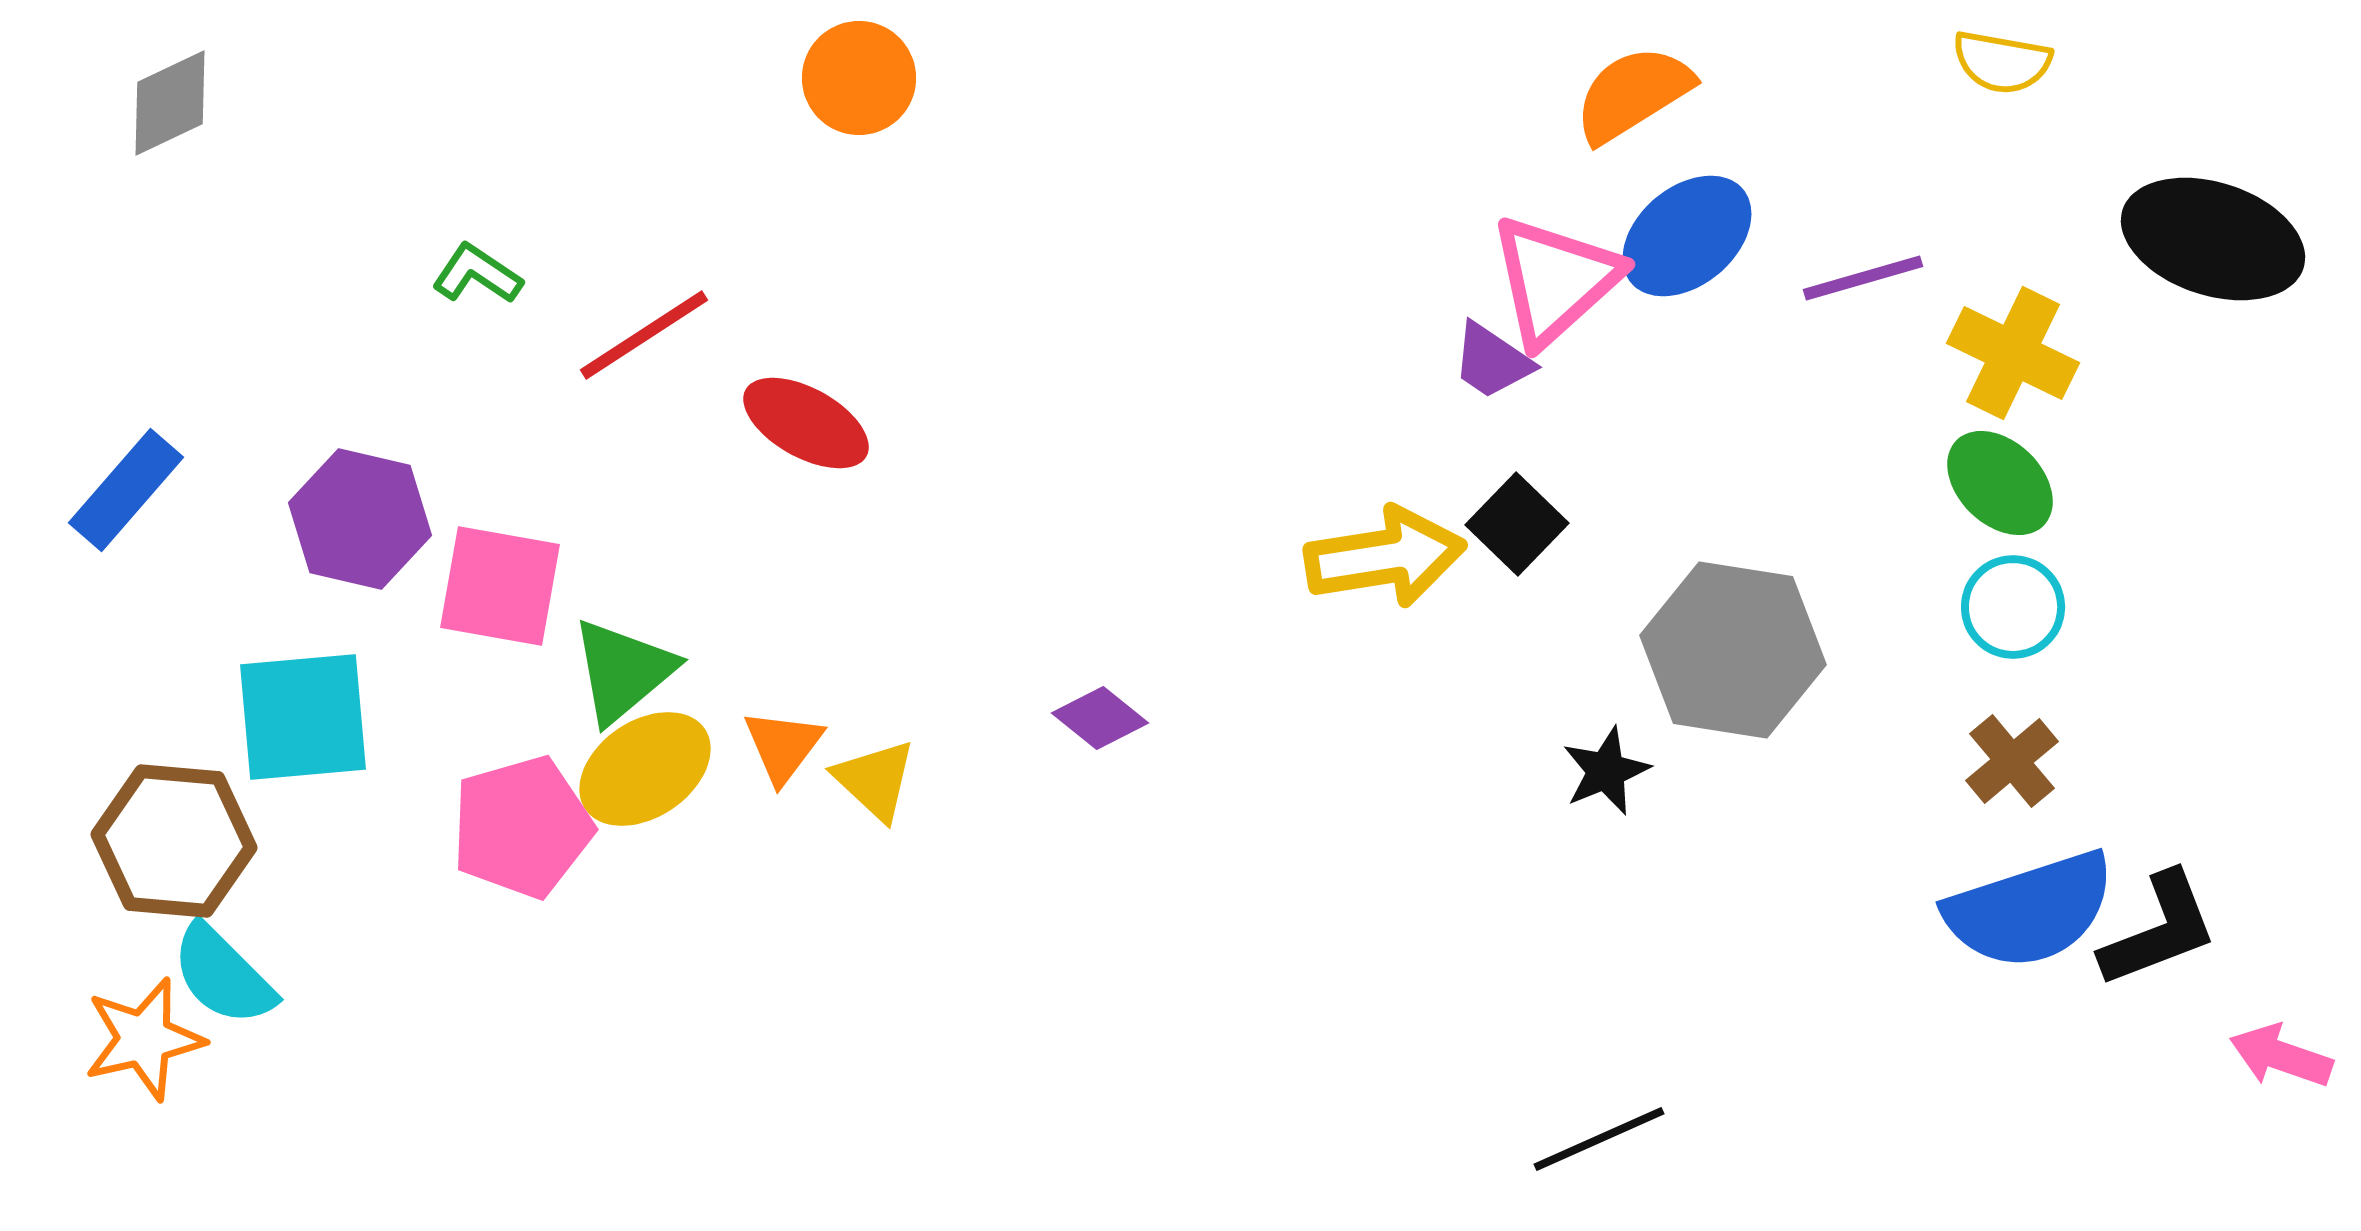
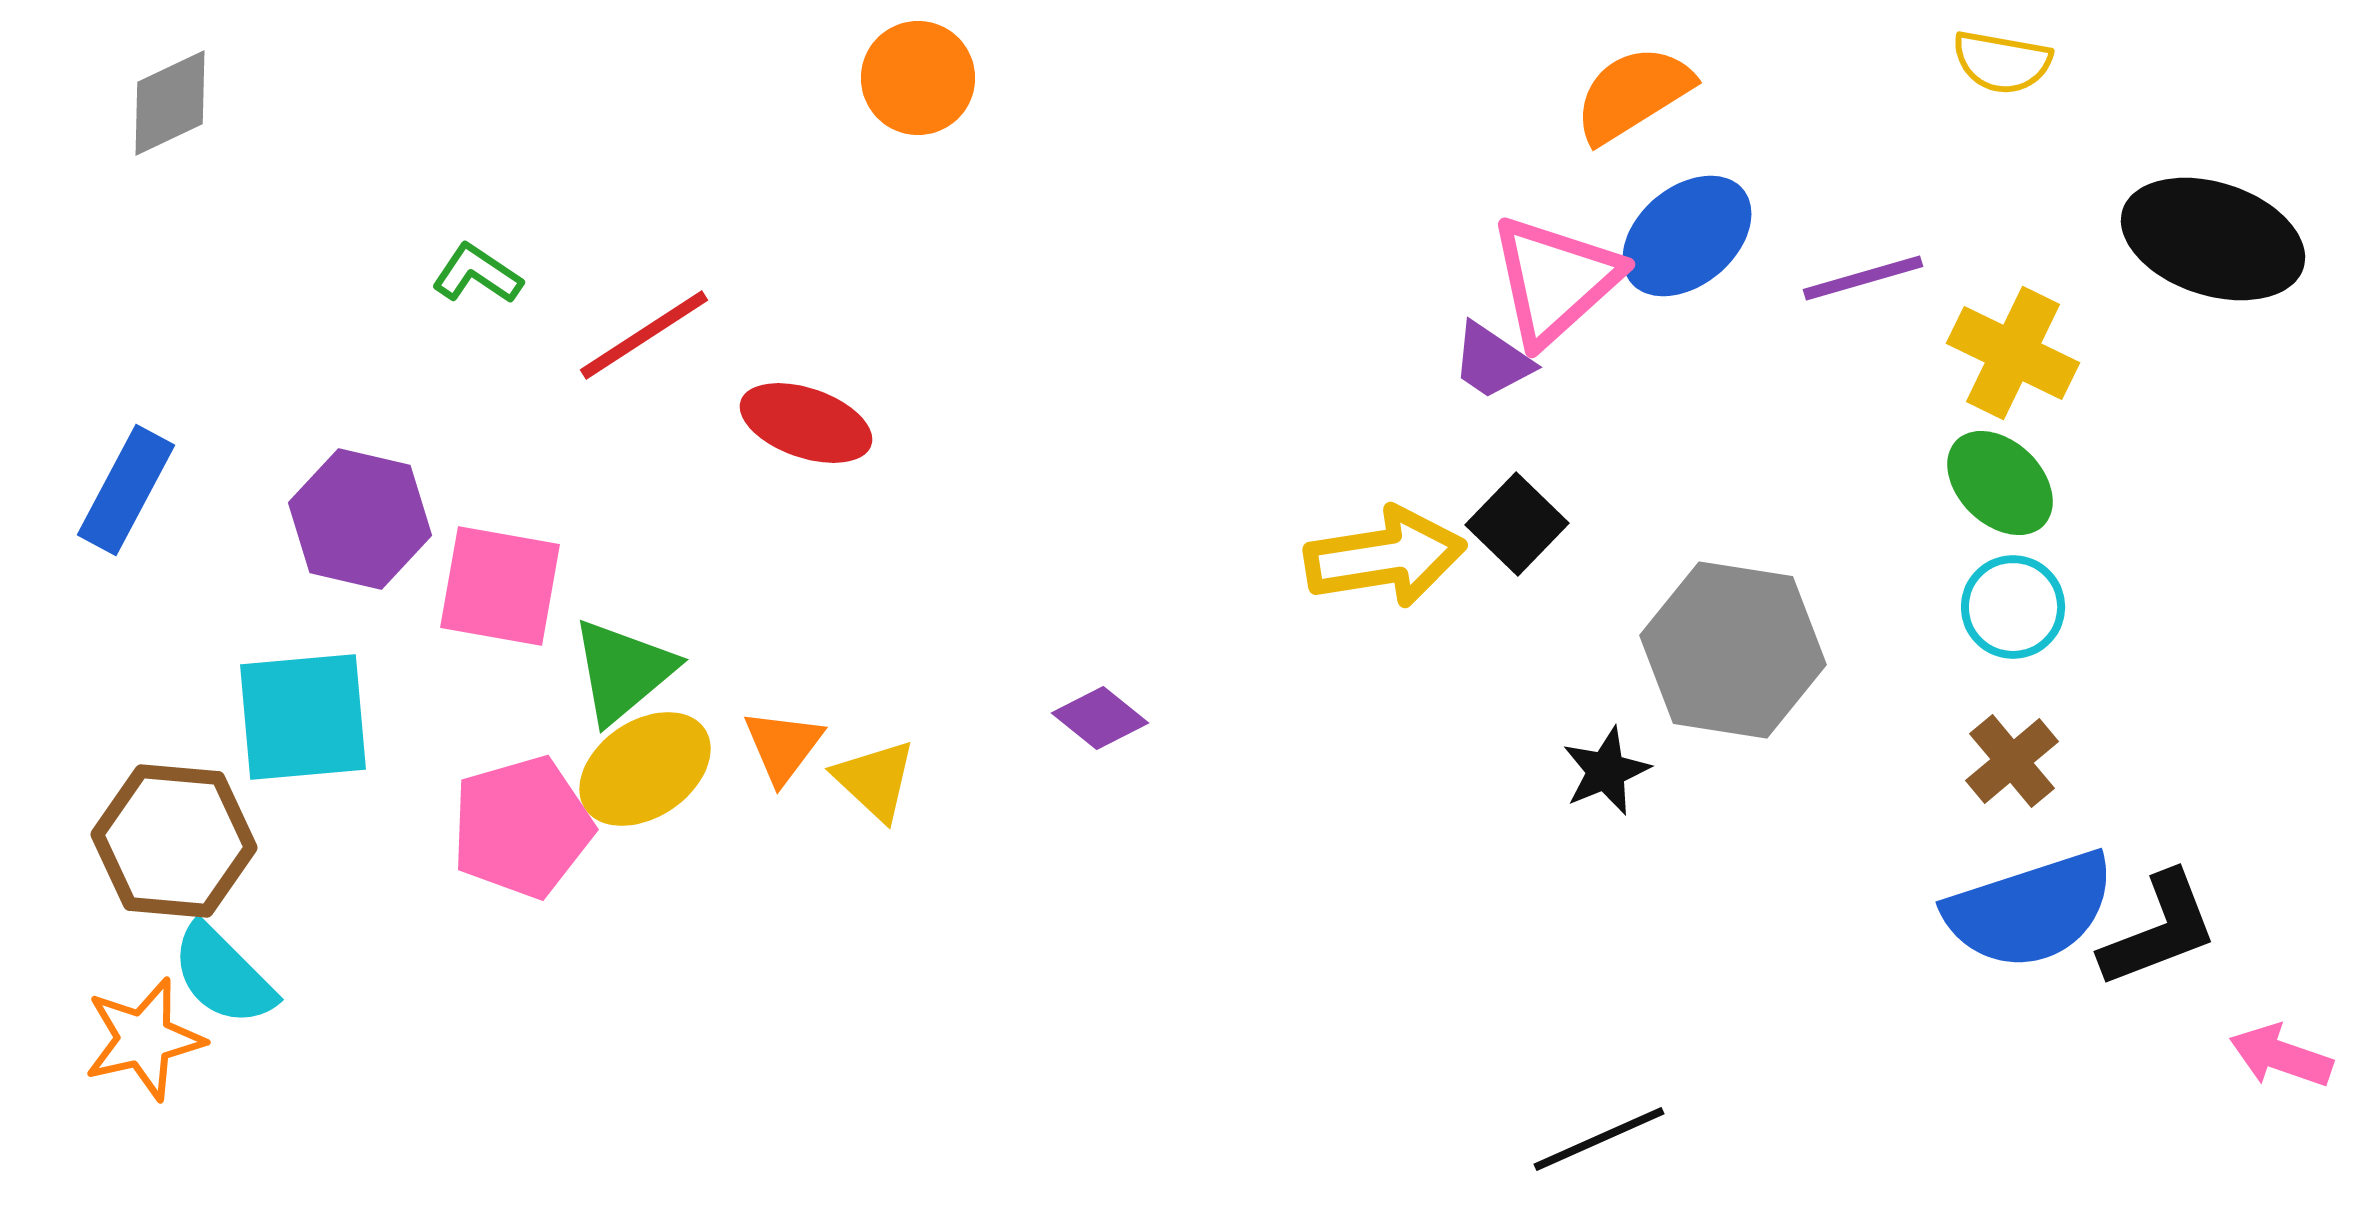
orange circle: moved 59 px right
red ellipse: rotated 10 degrees counterclockwise
blue rectangle: rotated 13 degrees counterclockwise
